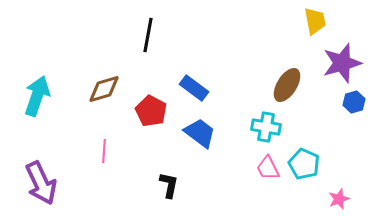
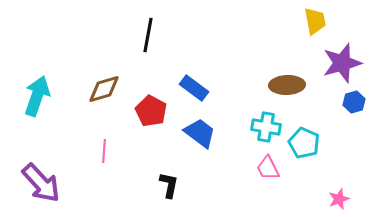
brown ellipse: rotated 56 degrees clockwise
cyan pentagon: moved 21 px up
purple arrow: rotated 18 degrees counterclockwise
